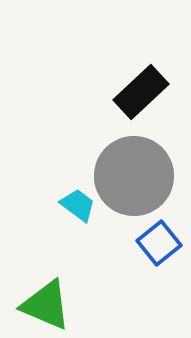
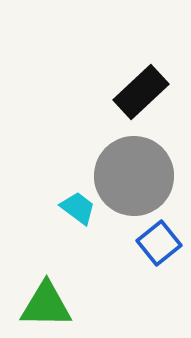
cyan trapezoid: moved 3 px down
green triangle: rotated 22 degrees counterclockwise
